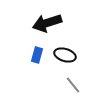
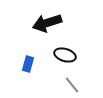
blue rectangle: moved 9 px left, 9 px down
gray line: moved 1 px left
